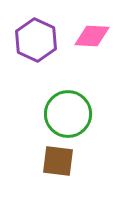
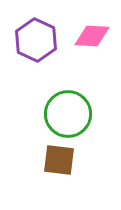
brown square: moved 1 px right, 1 px up
